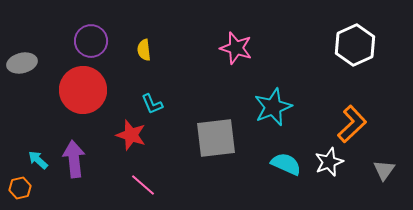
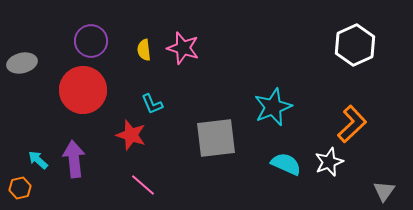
pink star: moved 53 px left
gray triangle: moved 21 px down
